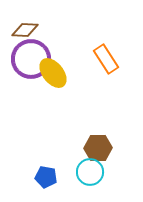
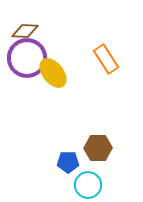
brown diamond: moved 1 px down
purple circle: moved 4 px left, 1 px up
cyan circle: moved 2 px left, 13 px down
blue pentagon: moved 22 px right, 15 px up; rotated 10 degrees counterclockwise
